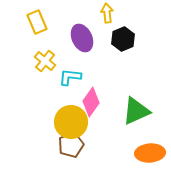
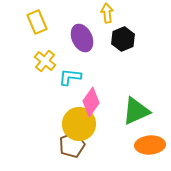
yellow circle: moved 8 px right, 2 px down
brown pentagon: moved 1 px right
orange ellipse: moved 8 px up
